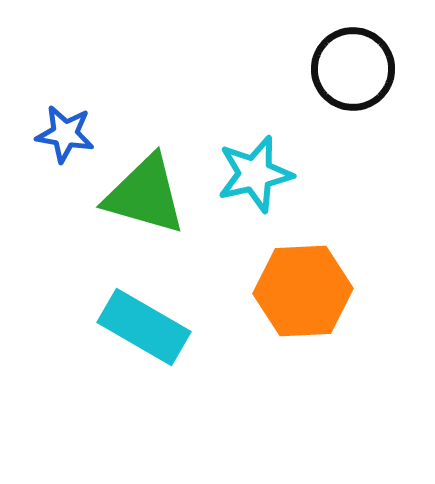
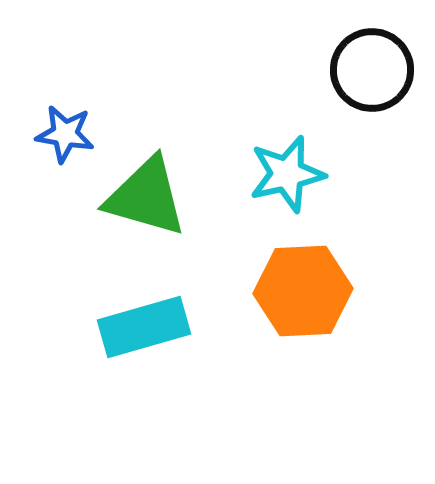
black circle: moved 19 px right, 1 px down
cyan star: moved 32 px right
green triangle: moved 1 px right, 2 px down
cyan rectangle: rotated 46 degrees counterclockwise
